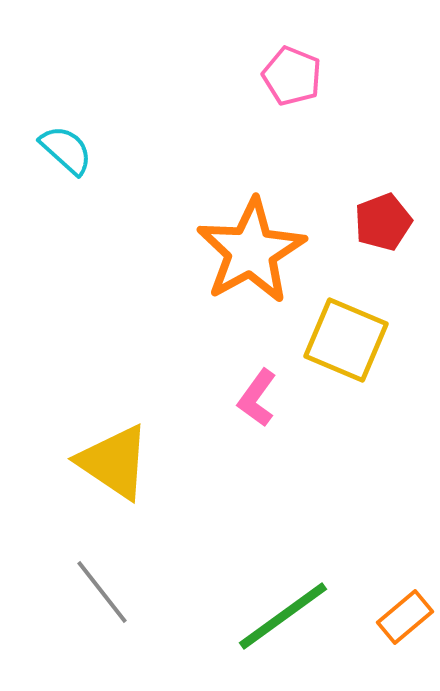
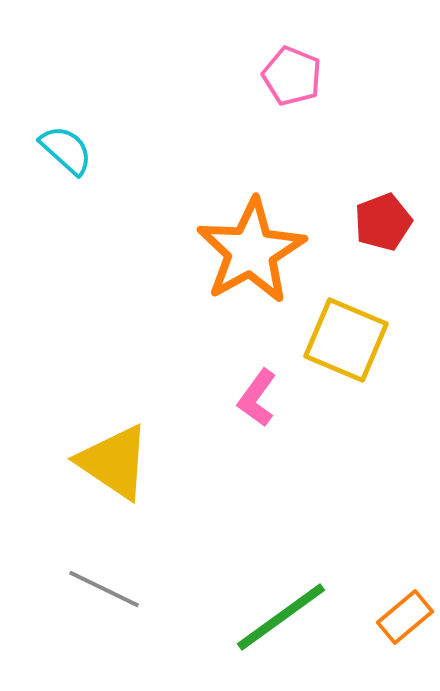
gray line: moved 2 px right, 3 px up; rotated 26 degrees counterclockwise
green line: moved 2 px left, 1 px down
